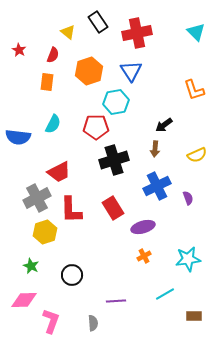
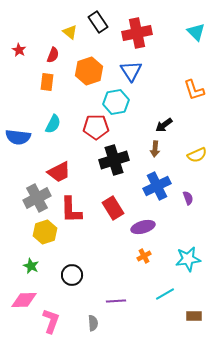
yellow triangle: moved 2 px right
